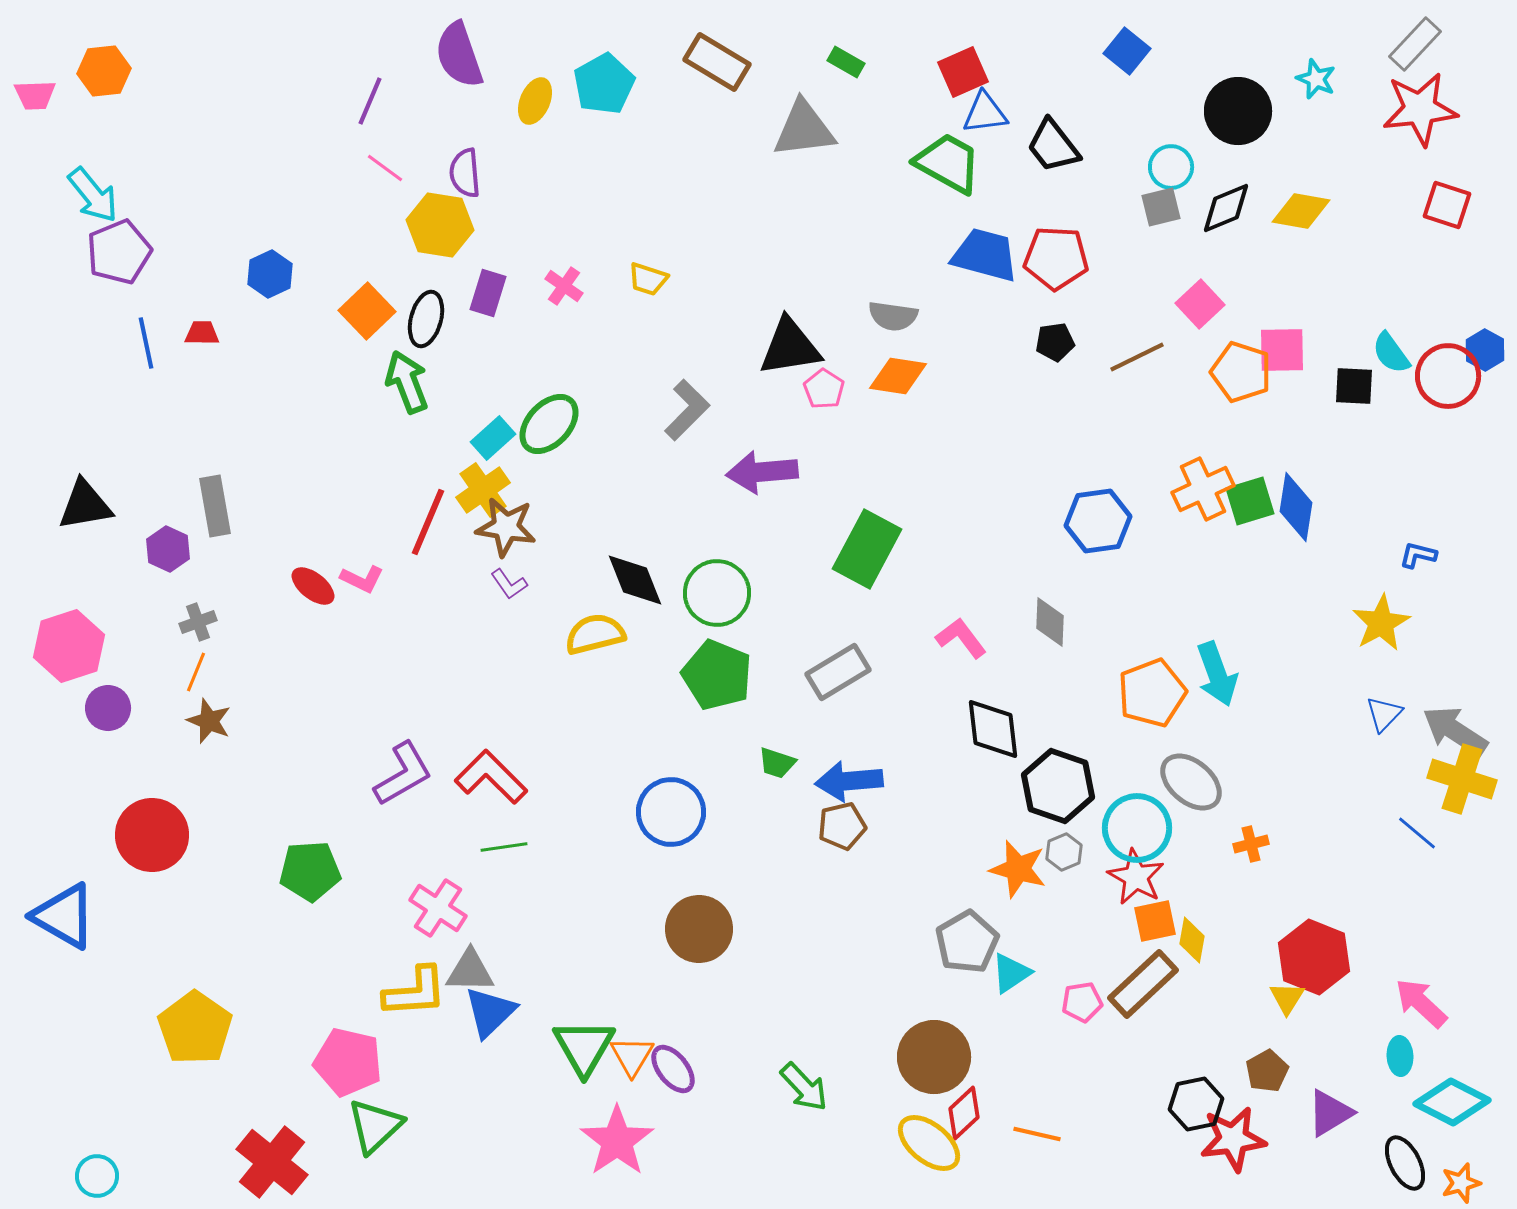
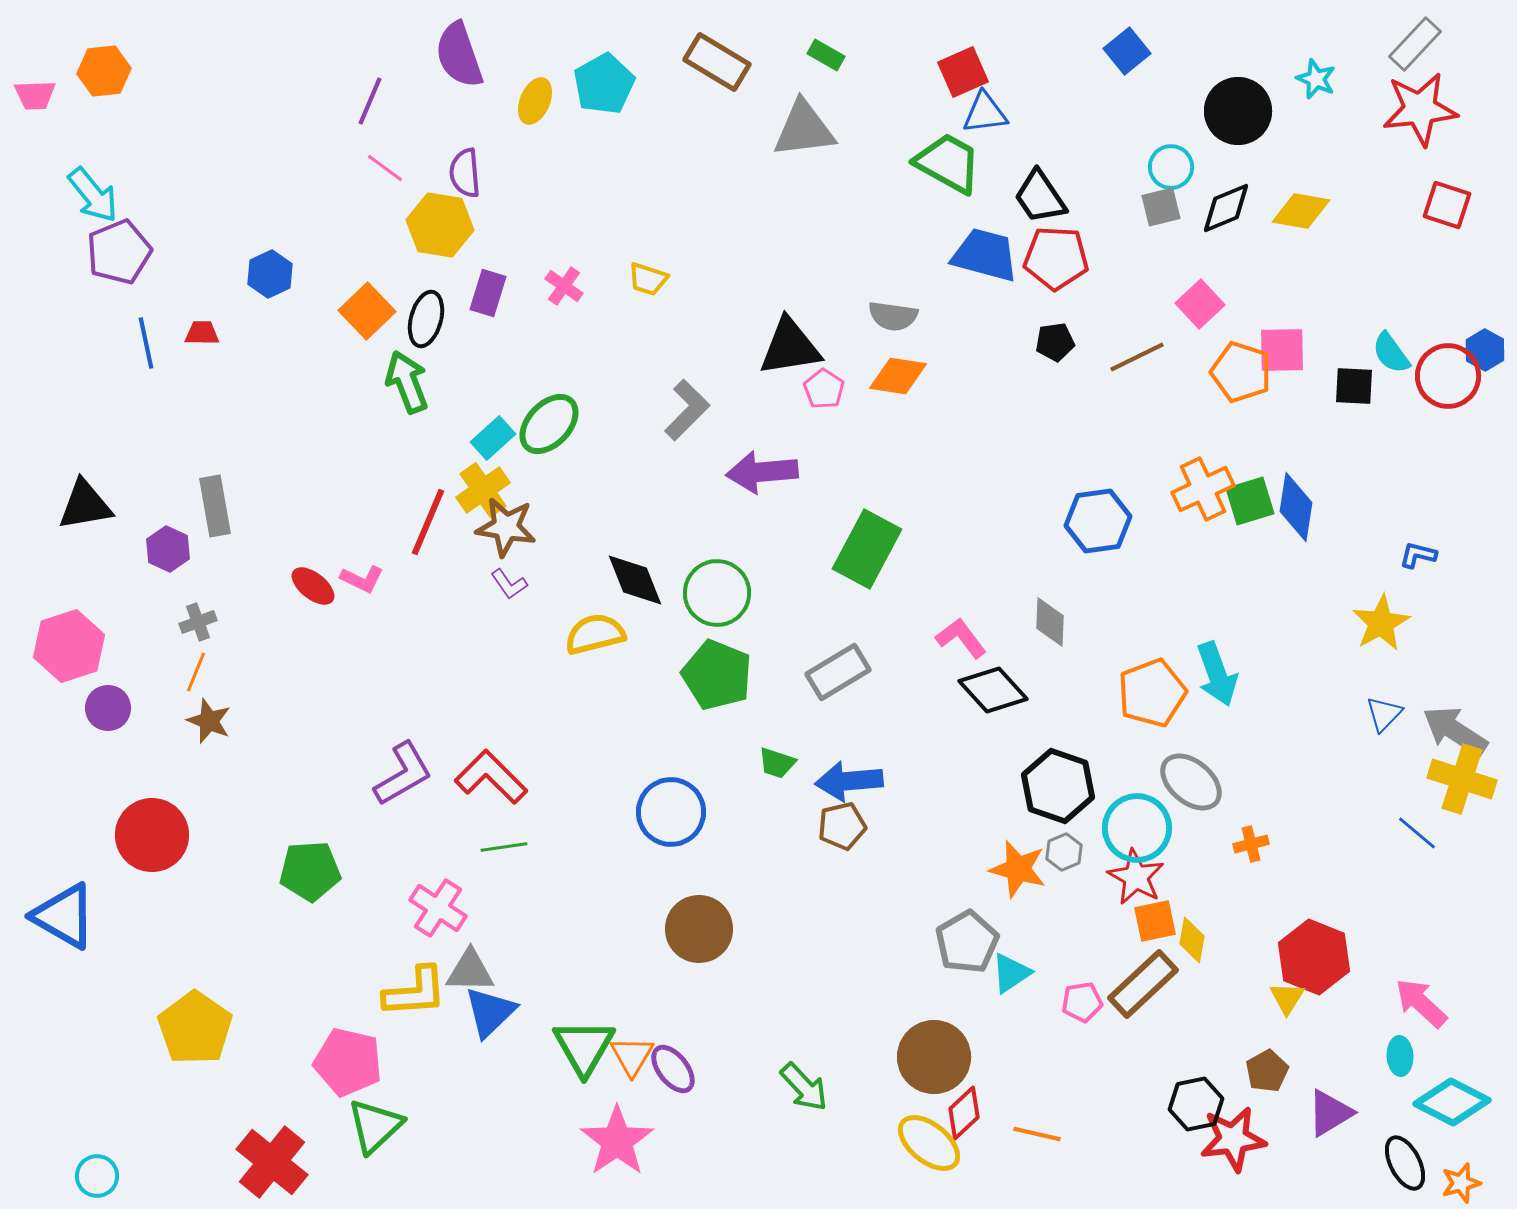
blue square at (1127, 51): rotated 12 degrees clockwise
green rectangle at (846, 62): moved 20 px left, 7 px up
black trapezoid at (1053, 146): moved 13 px left, 51 px down; rotated 4 degrees clockwise
black diamond at (993, 729): moved 39 px up; rotated 36 degrees counterclockwise
